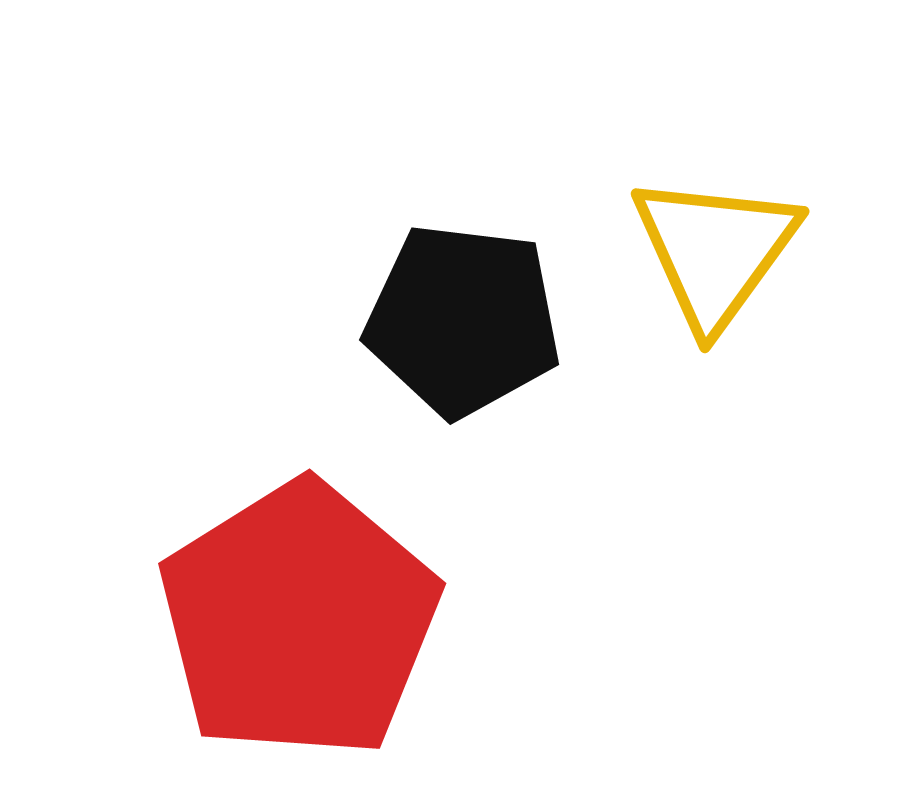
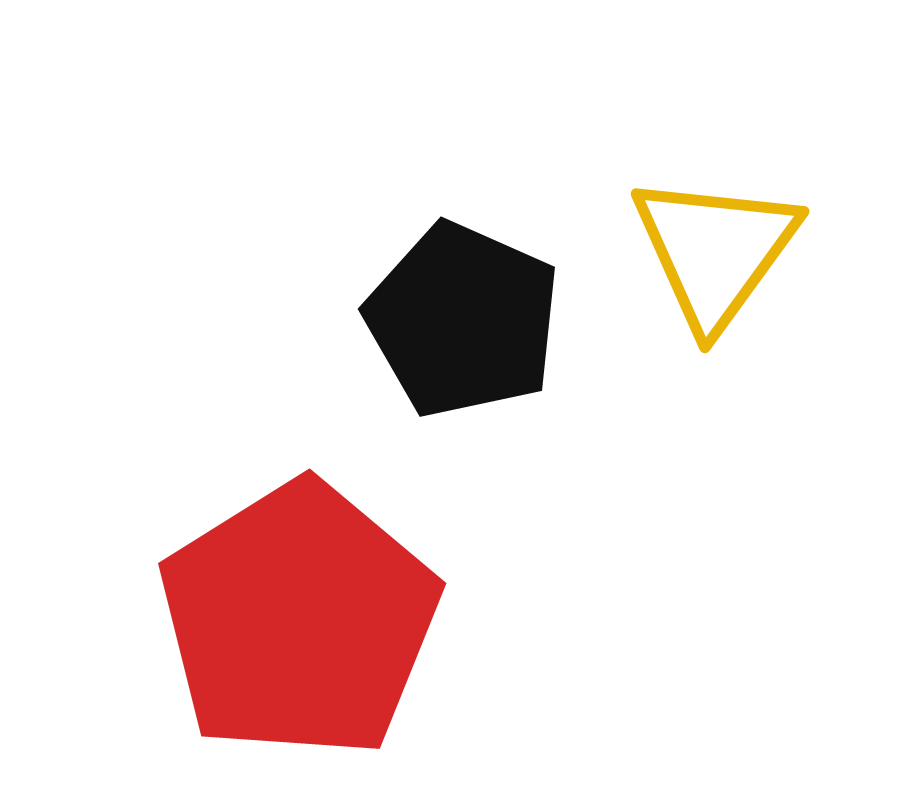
black pentagon: rotated 17 degrees clockwise
